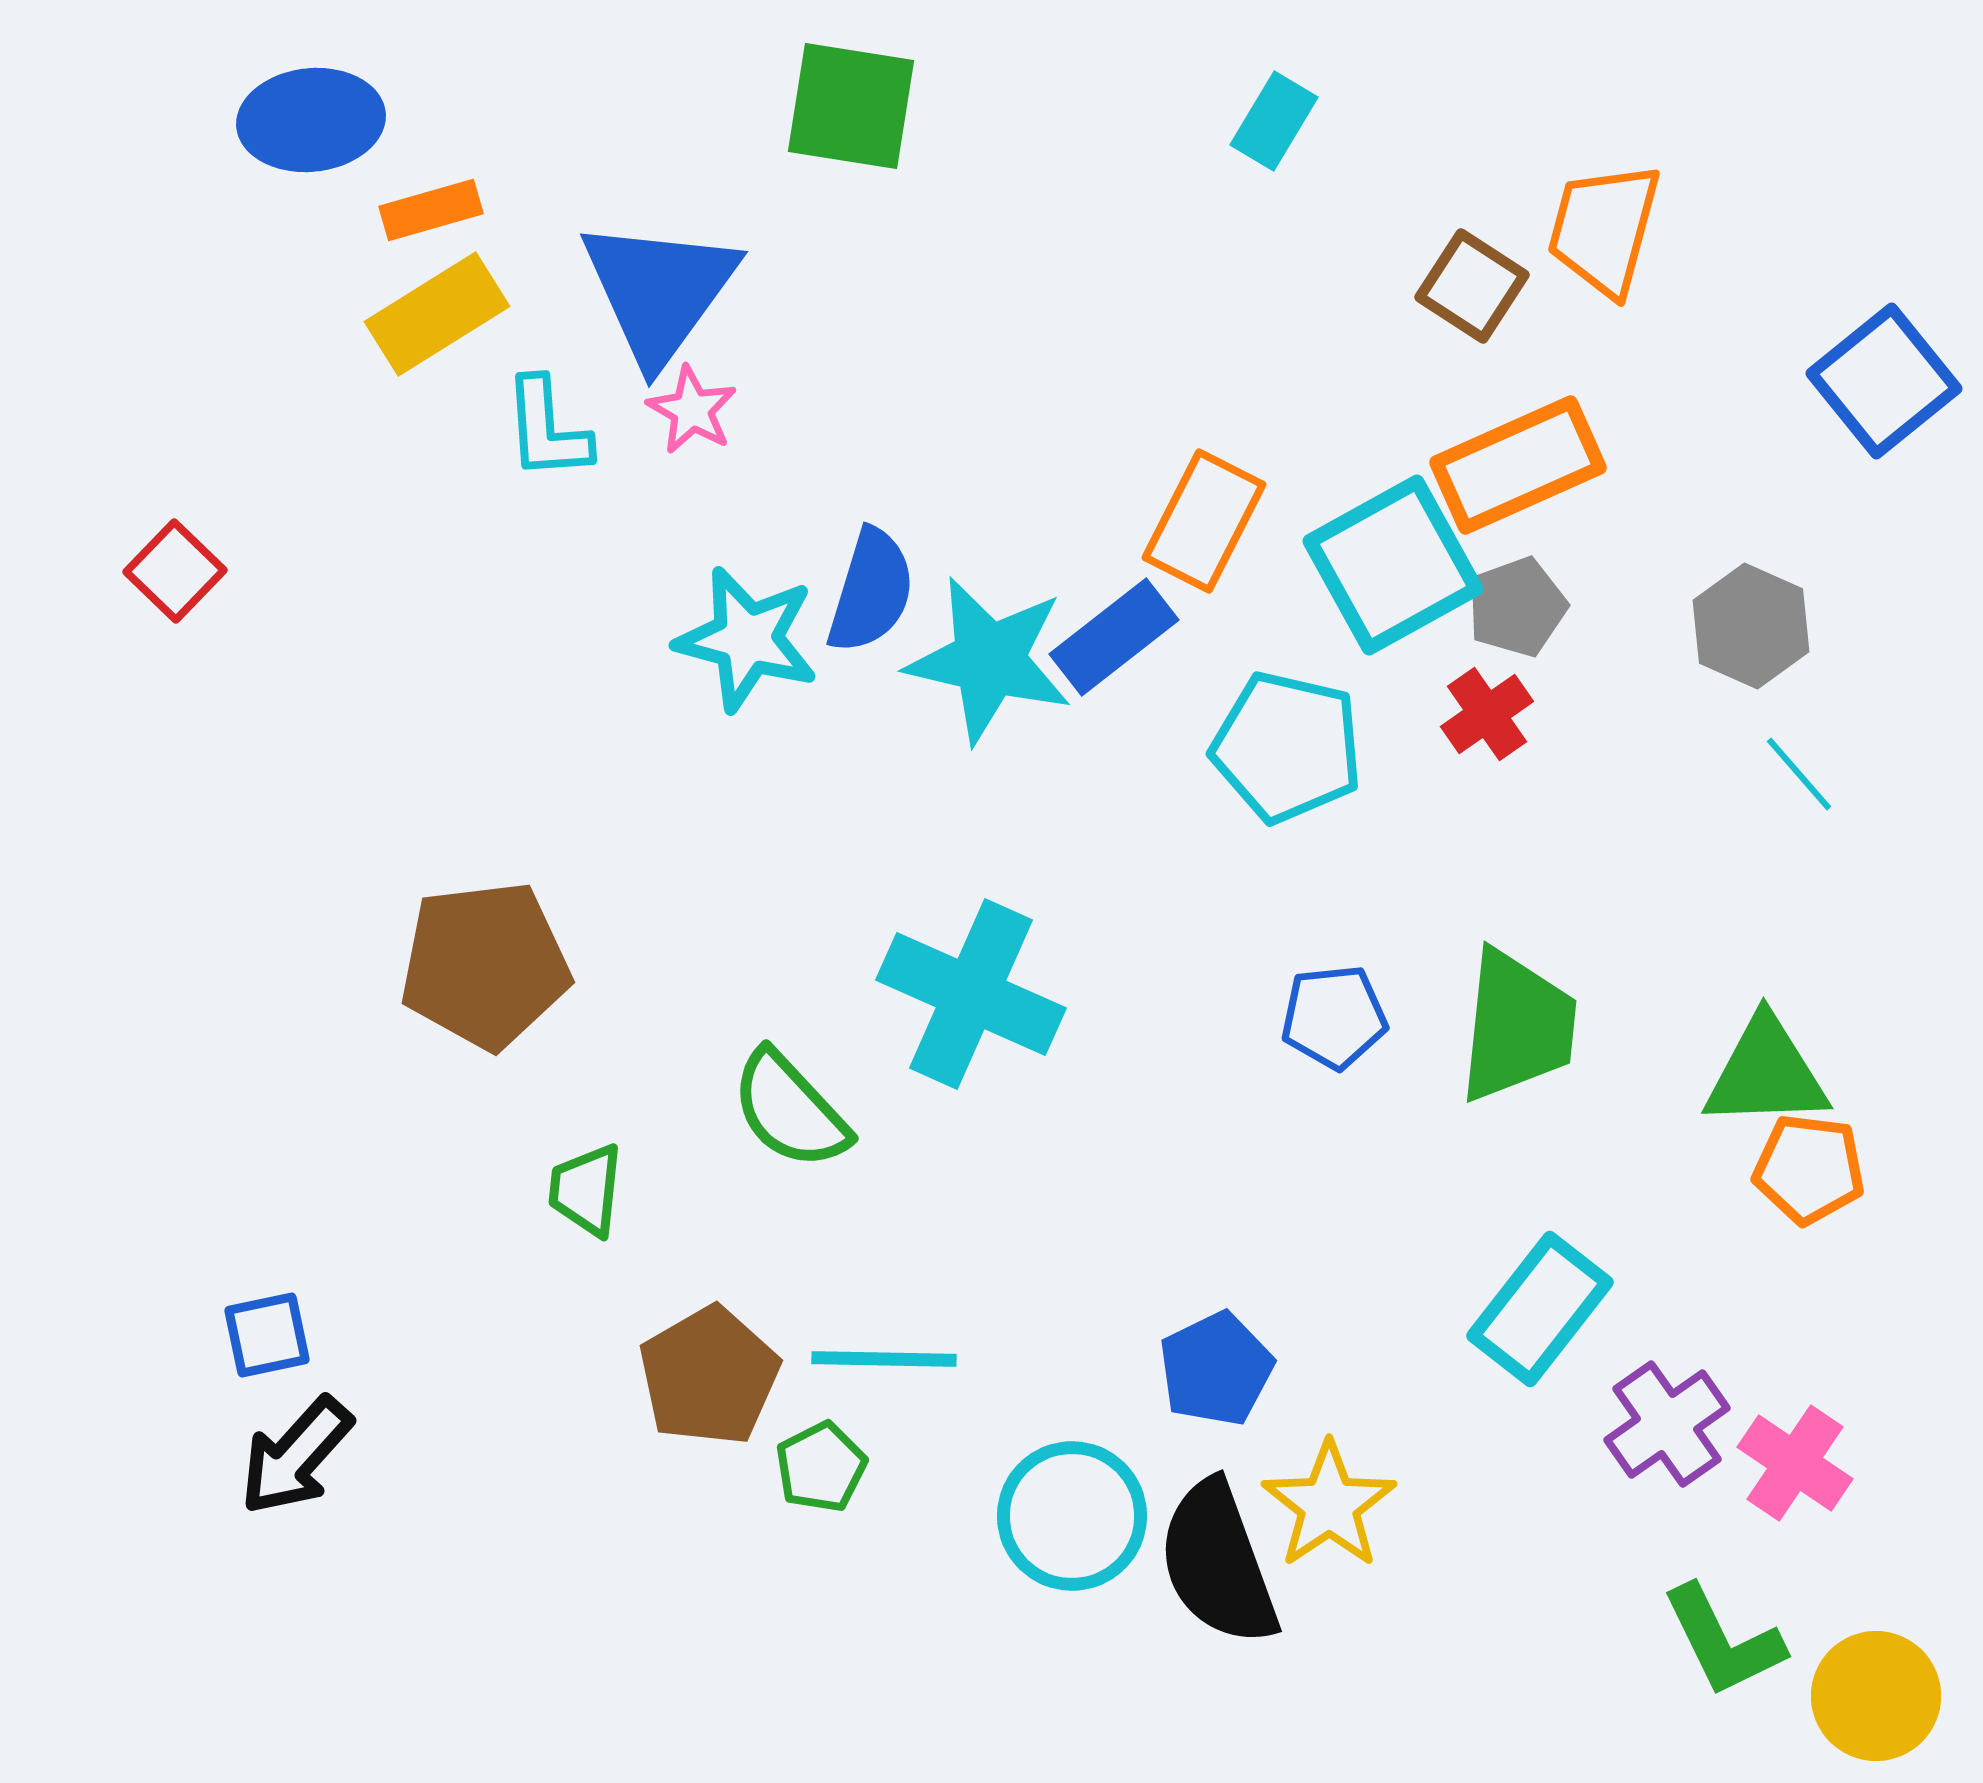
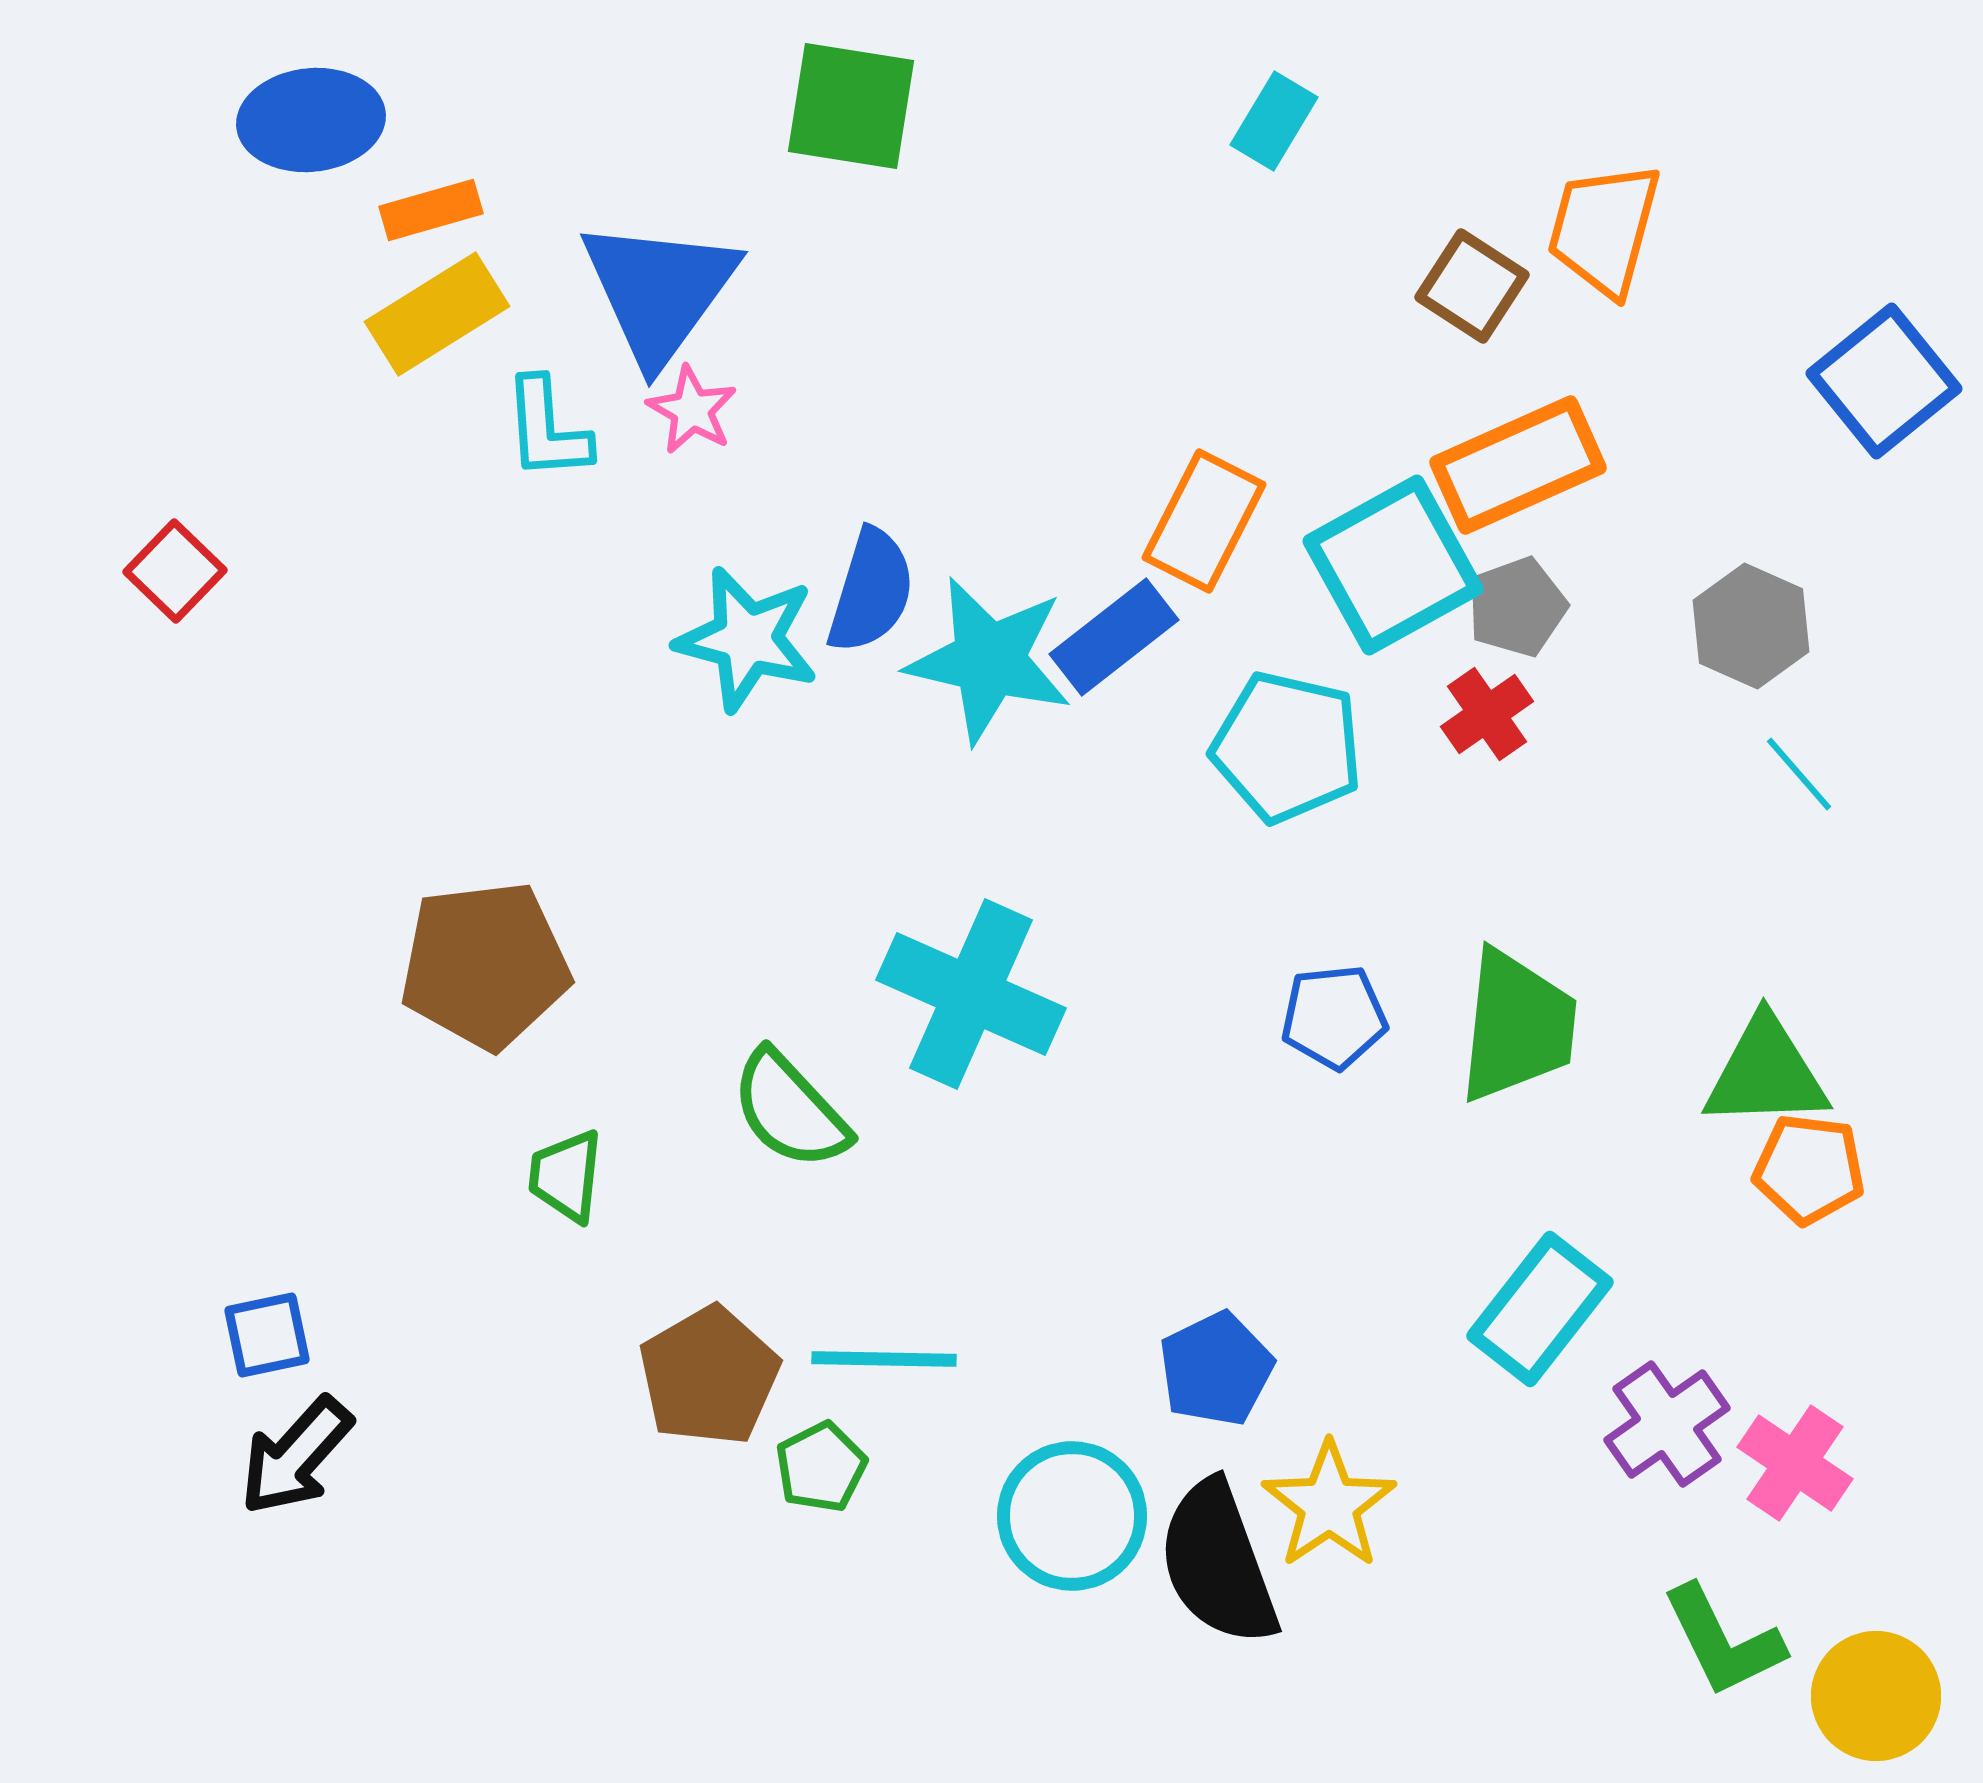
green trapezoid at (586, 1190): moved 20 px left, 14 px up
